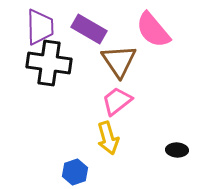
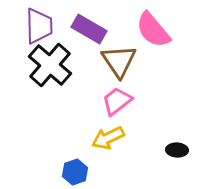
purple trapezoid: moved 1 px left, 1 px up
black cross: moved 1 px right, 2 px down; rotated 33 degrees clockwise
yellow arrow: rotated 80 degrees clockwise
